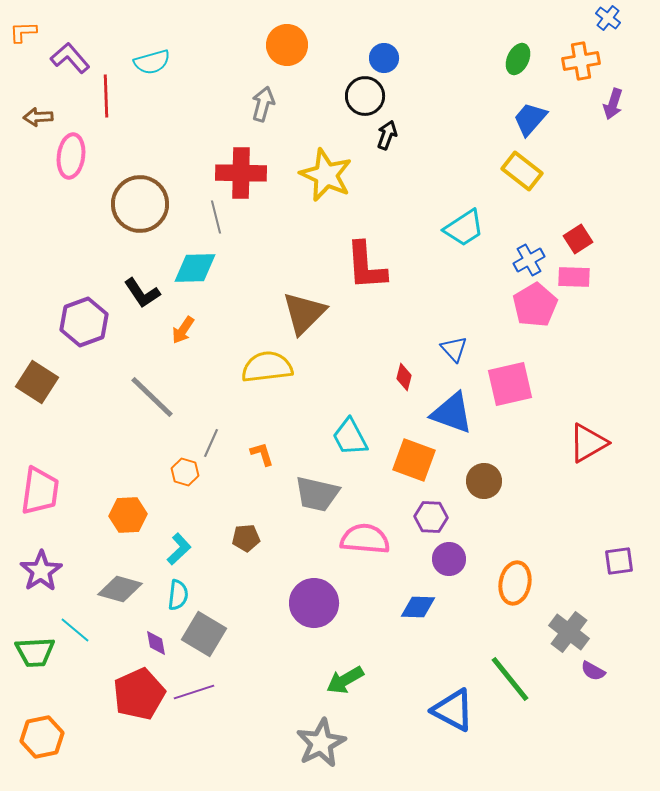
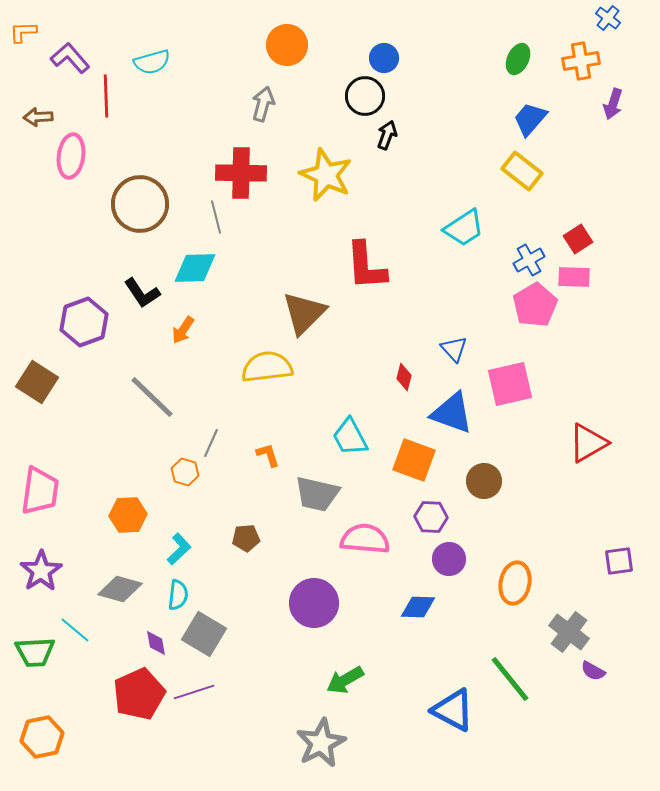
orange L-shape at (262, 454): moved 6 px right, 1 px down
